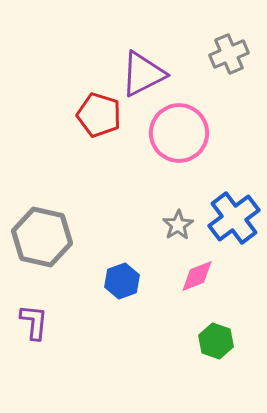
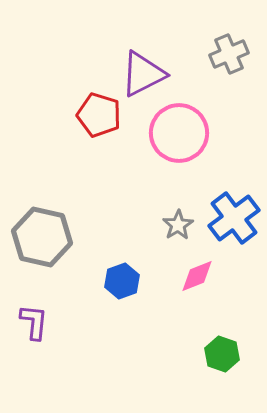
green hexagon: moved 6 px right, 13 px down
